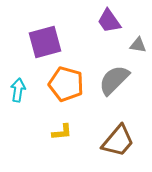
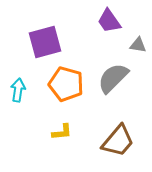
gray semicircle: moved 1 px left, 2 px up
